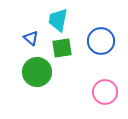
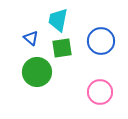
pink circle: moved 5 px left
